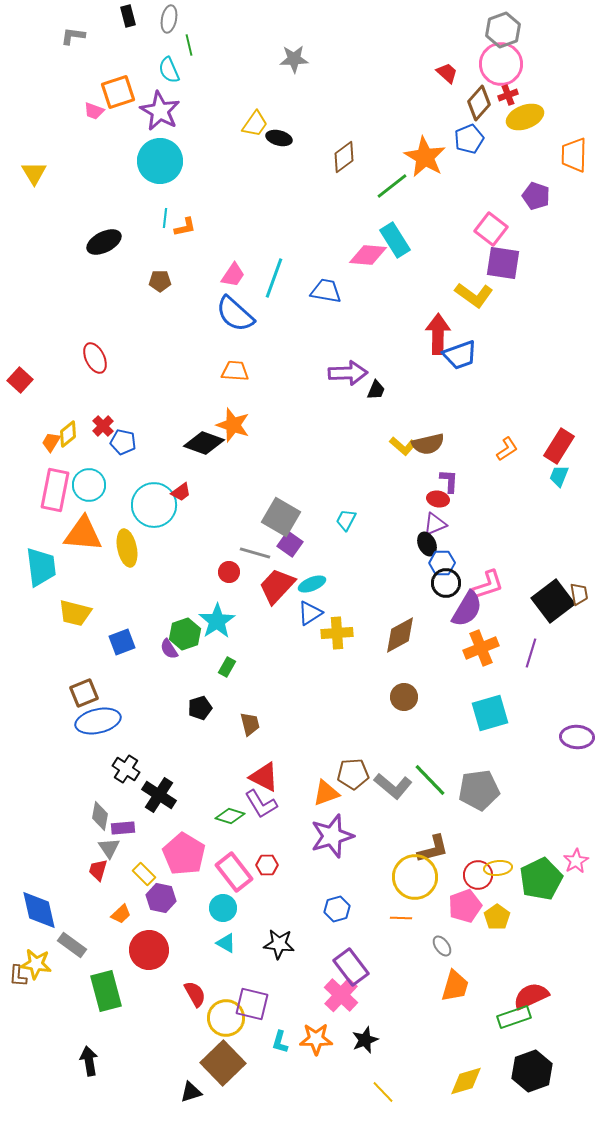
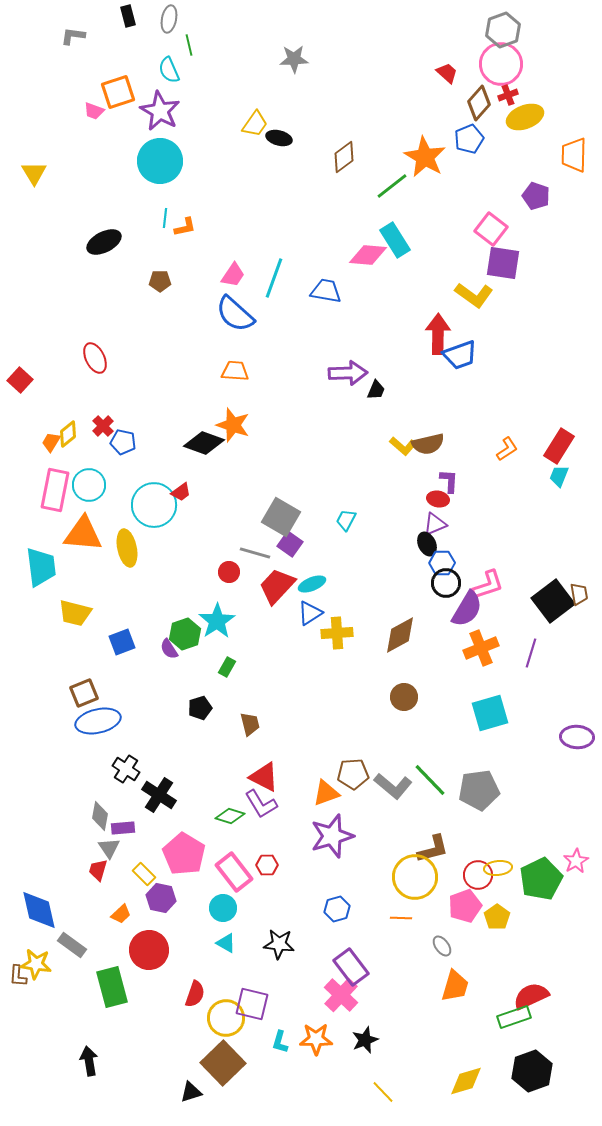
green rectangle at (106, 991): moved 6 px right, 4 px up
red semicircle at (195, 994): rotated 48 degrees clockwise
